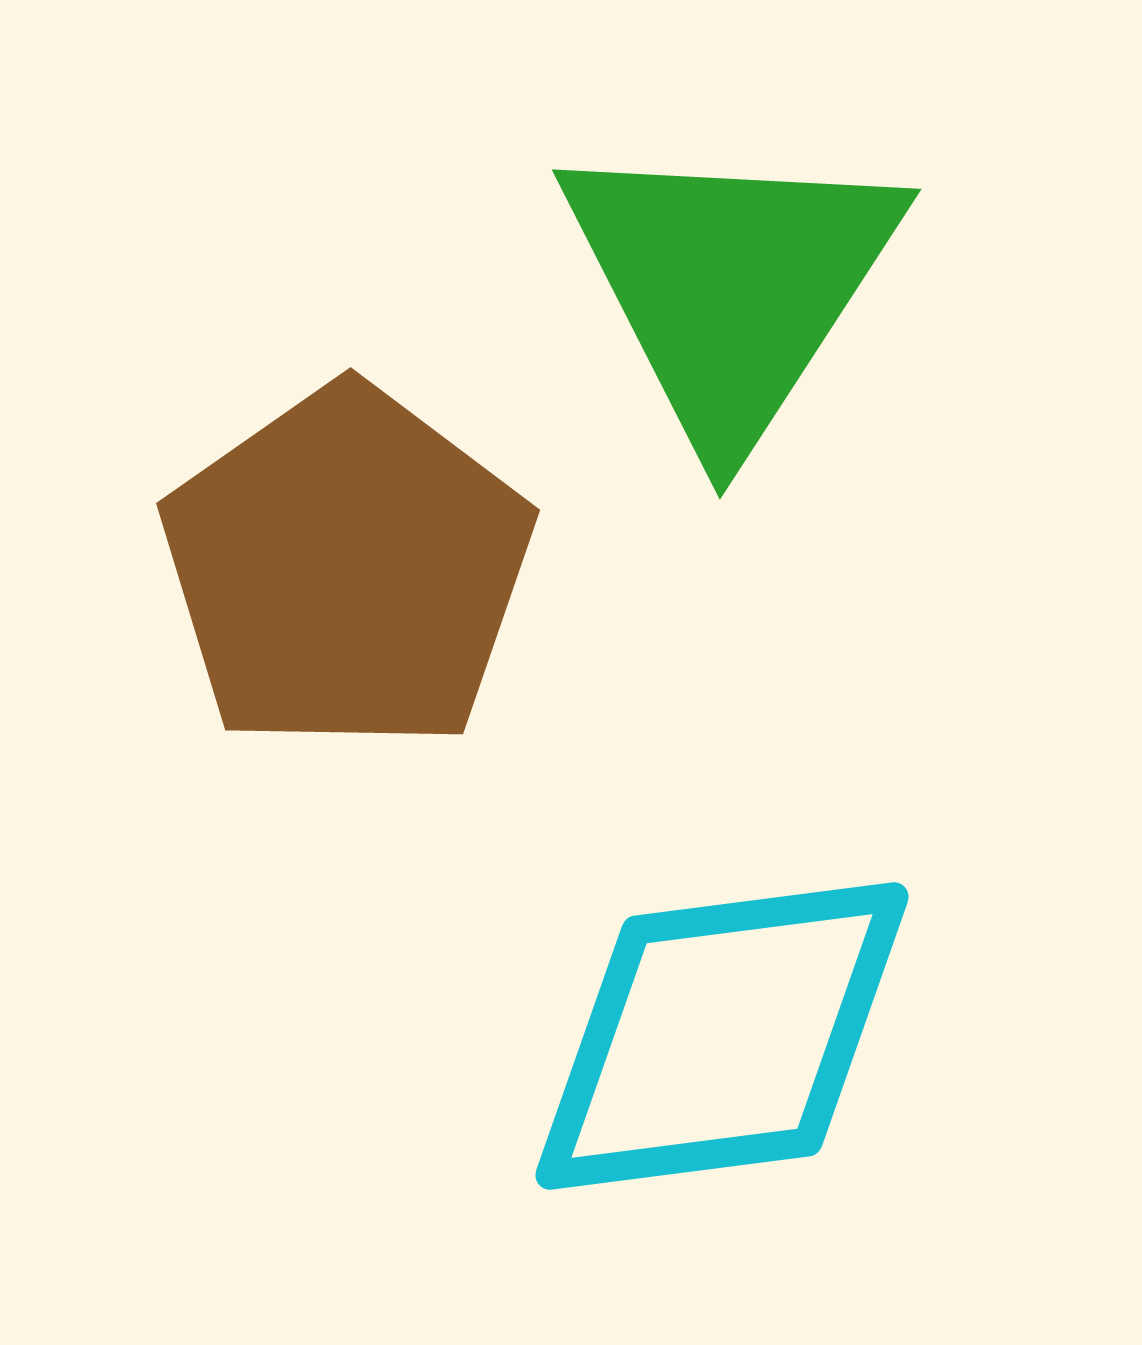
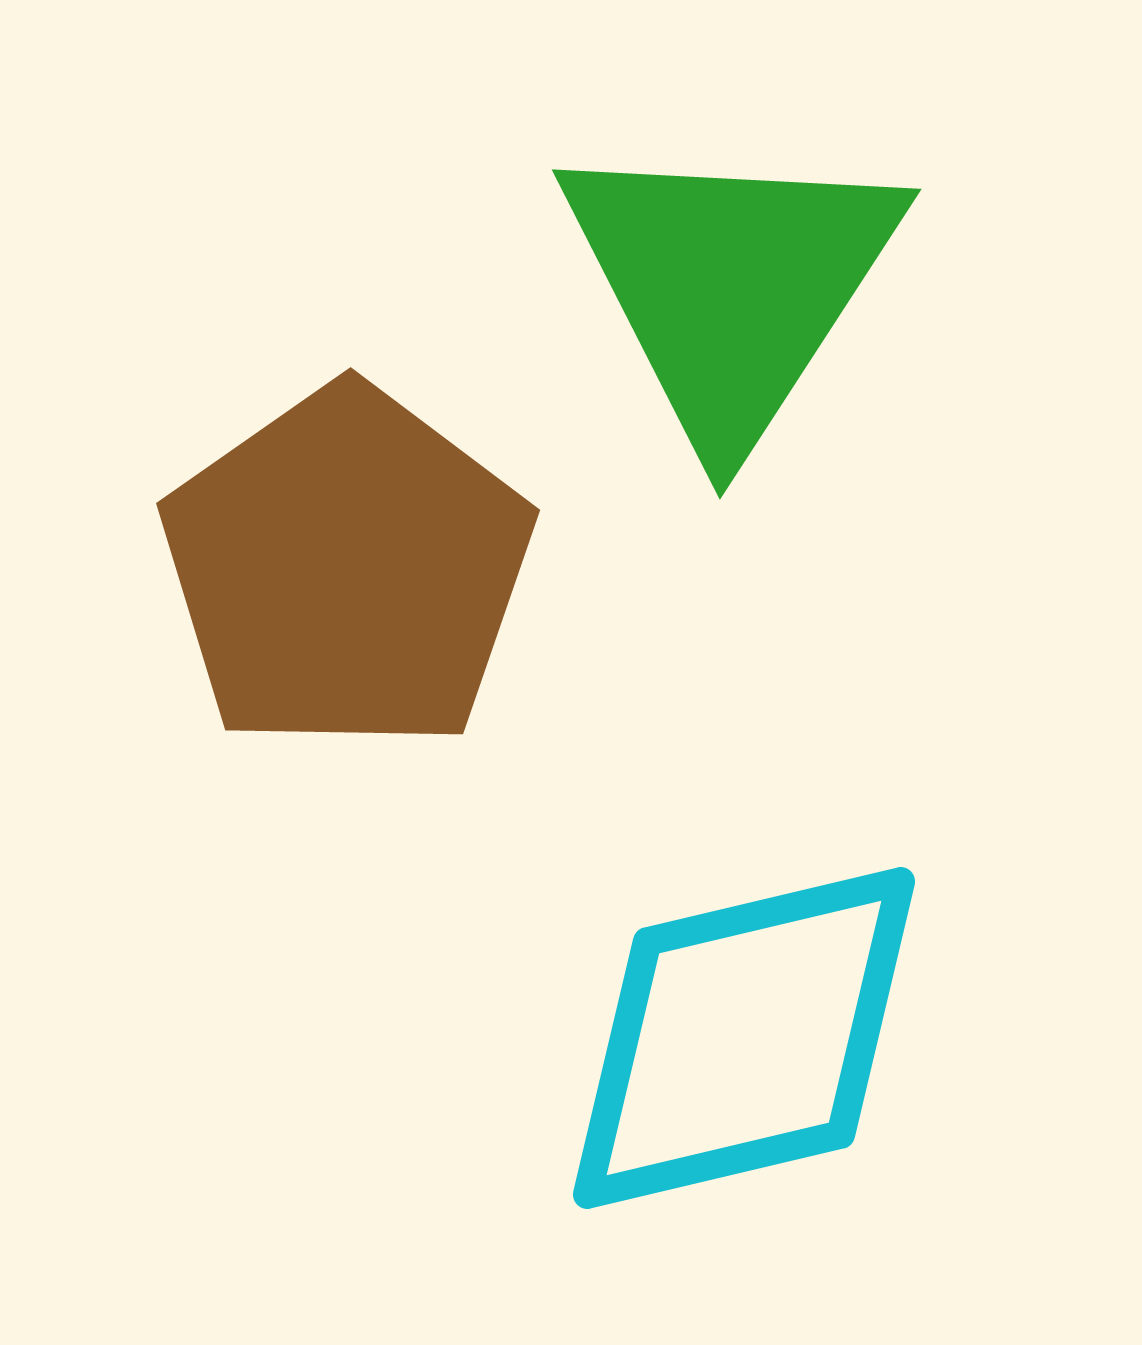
cyan diamond: moved 22 px right, 2 px down; rotated 6 degrees counterclockwise
